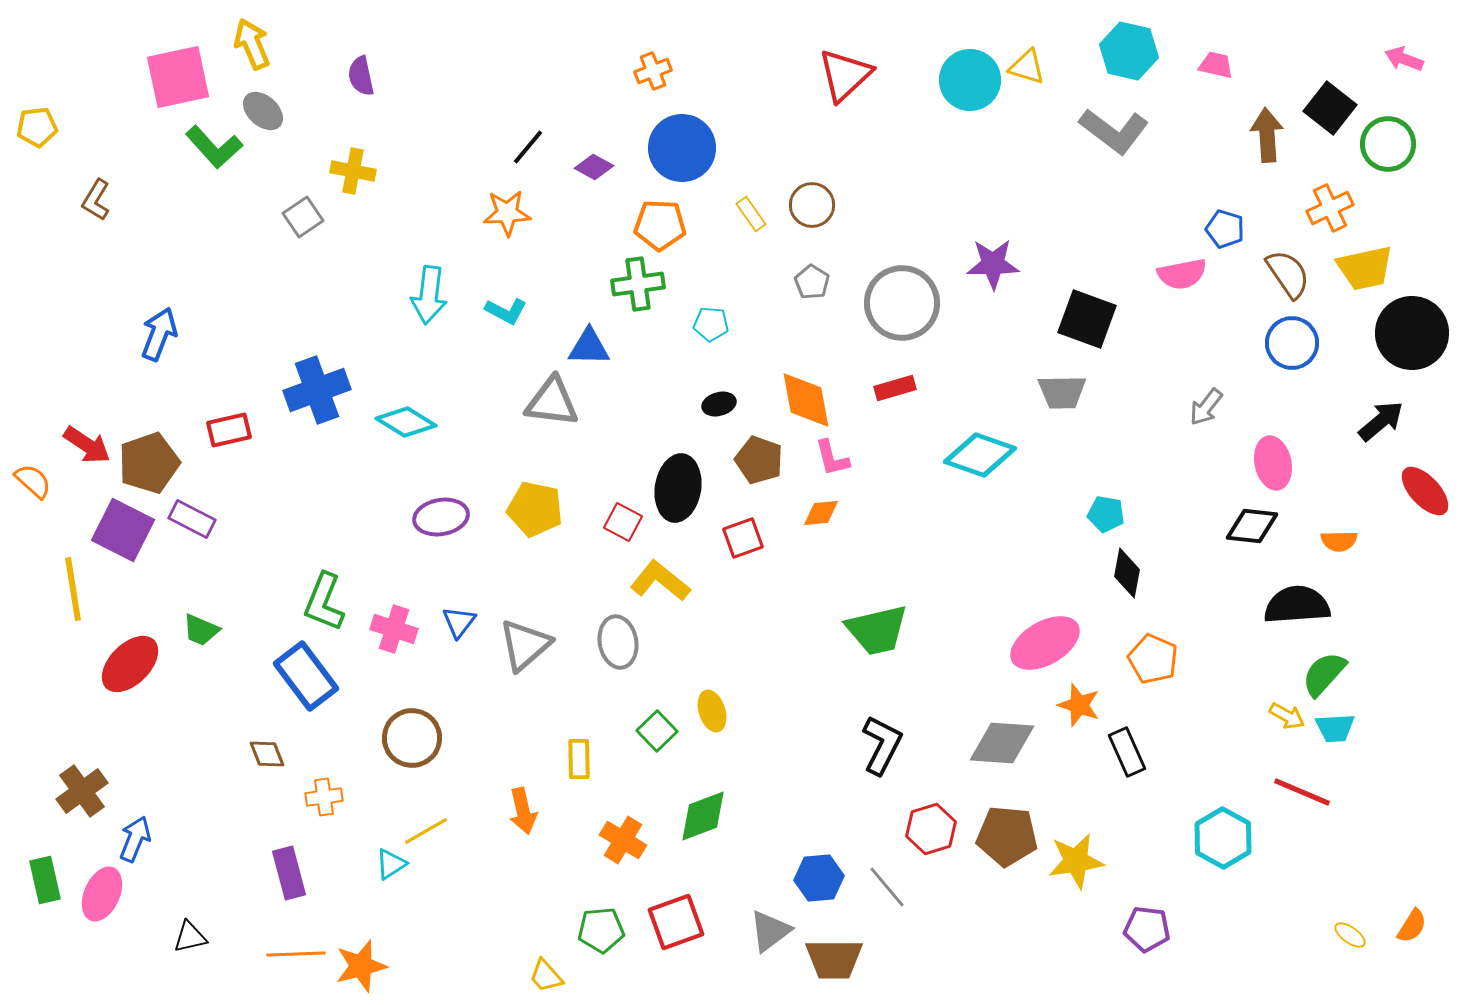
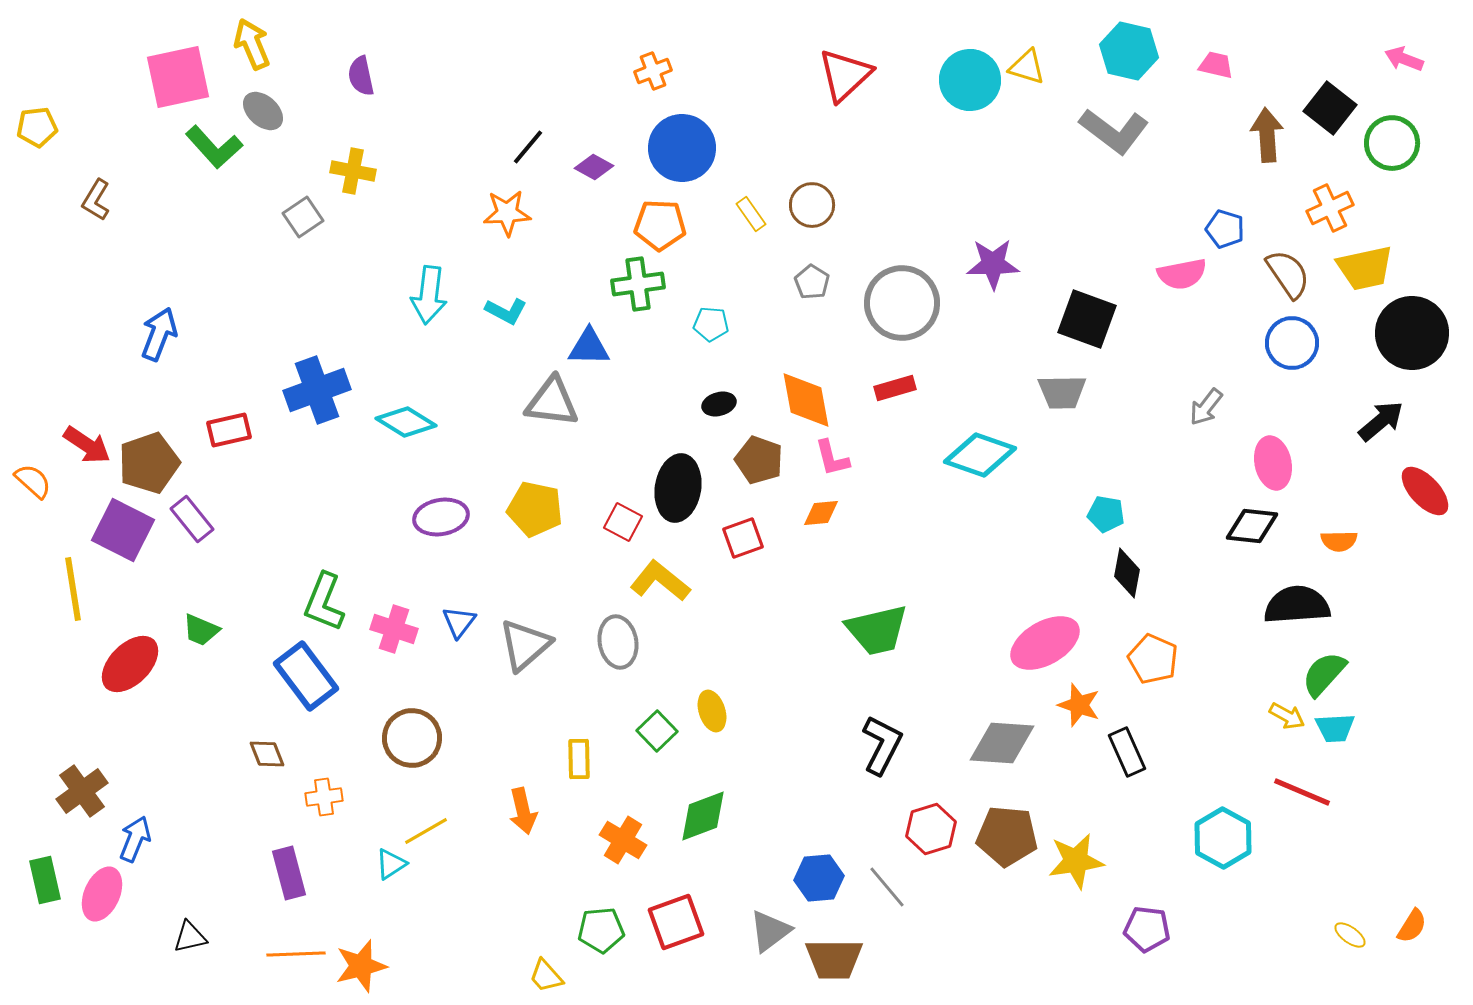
green circle at (1388, 144): moved 4 px right, 1 px up
purple rectangle at (192, 519): rotated 24 degrees clockwise
